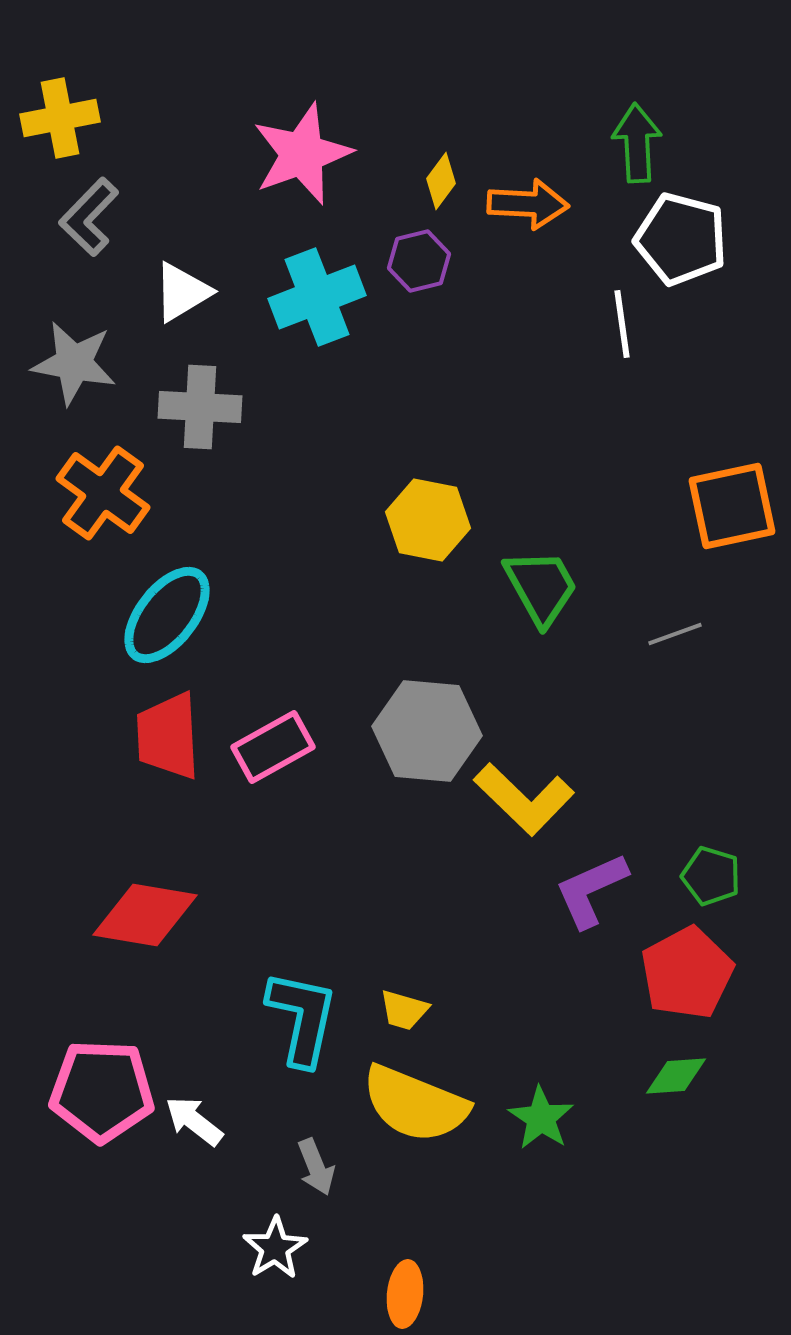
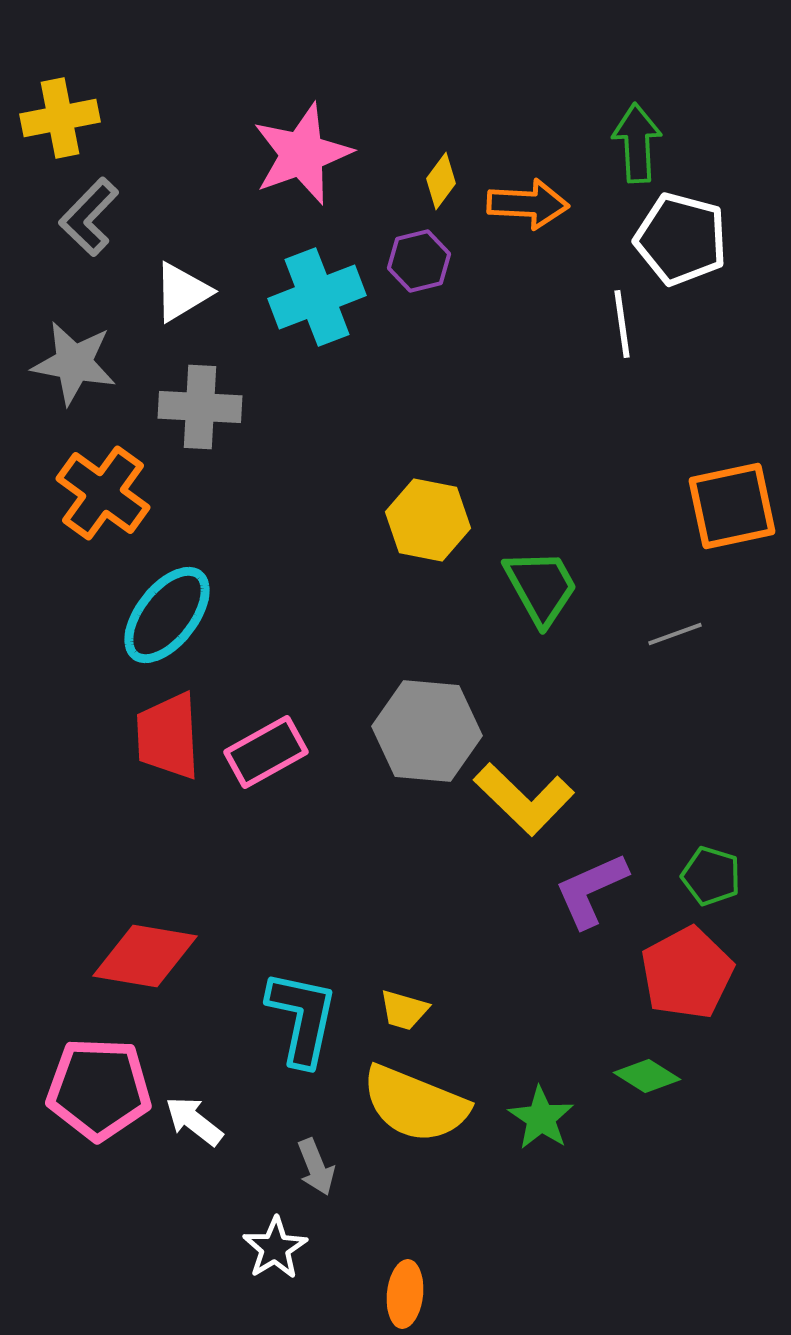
pink rectangle: moved 7 px left, 5 px down
red diamond: moved 41 px down
green diamond: moved 29 px left; rotated 36 degrees clockwise
pink pentagon: moved 3 px left, 2 px up
